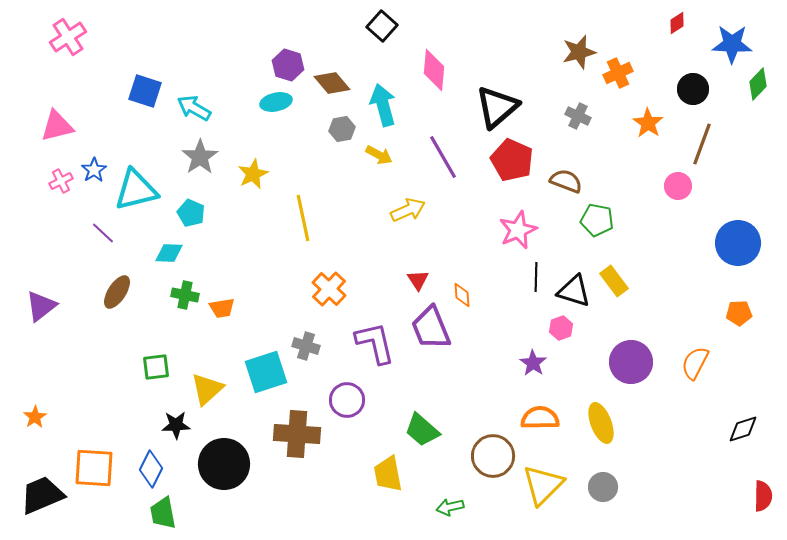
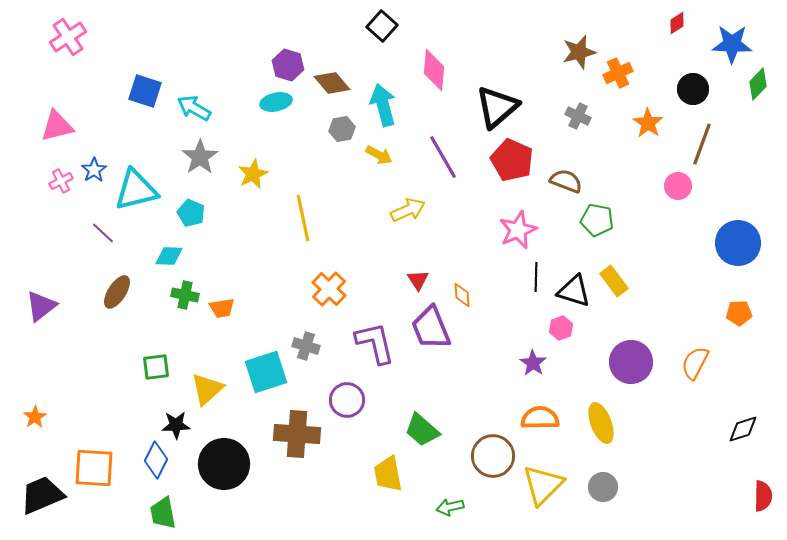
cyan diamond at (169, 253): moved 3 px down
blue diamond at (151, 469): moved 5 px right, 9 px up
